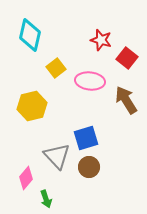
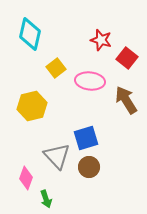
cyan diamond: moved 1 px up
pink diamond: rotated 20 degrees counterclockwise
